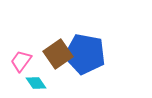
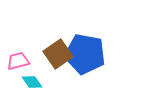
pink trapezoid: moved 3 px left; rotated 40 degrees clockwise
cyan diamond: moved 4 px left, 1 px up
